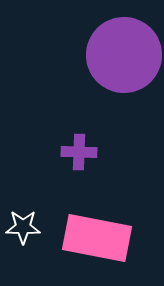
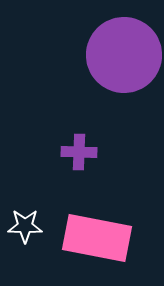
white star: moved 2 px right, 1 px up
